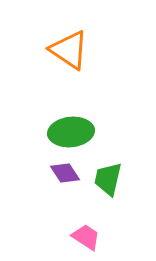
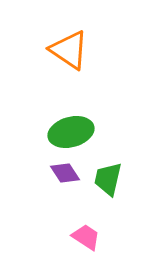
green ellipse: rotated 9 degrees counterclockwise
